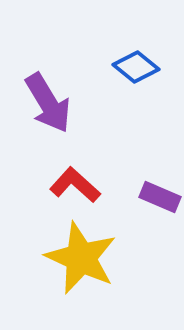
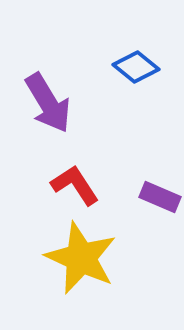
red L-shape: rotated 15 degrees clockwise
